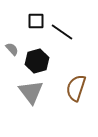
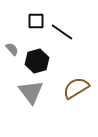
brown semicircle: rotated 40 degrees clockwise
